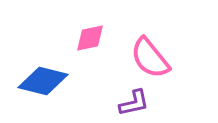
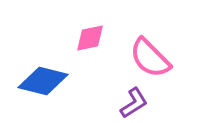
pink semicircle: rotated 6 degrees counterclockwise
purple L-shape: rotated 20 degrees counterclockwise
